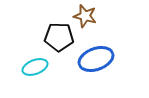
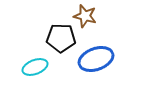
black pentagon: moved 2 px right, 1 px down
